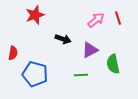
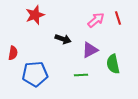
blue pentagon: rotated 20 degrees counterclockwise
